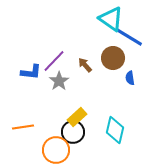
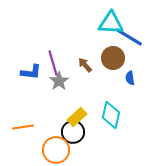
cyan triangle: moved 4 px down; rotated 32 degrees counterclockwise
purple line: moved 1 px left, 2 px down; rotated 60 degrees counterclockwise
cyan diamond: moved 4 px left, 15 px up
